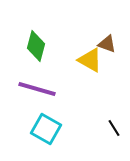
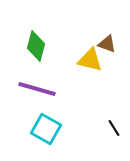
yellow triangle: rotated 16 degrees counterclockwise
